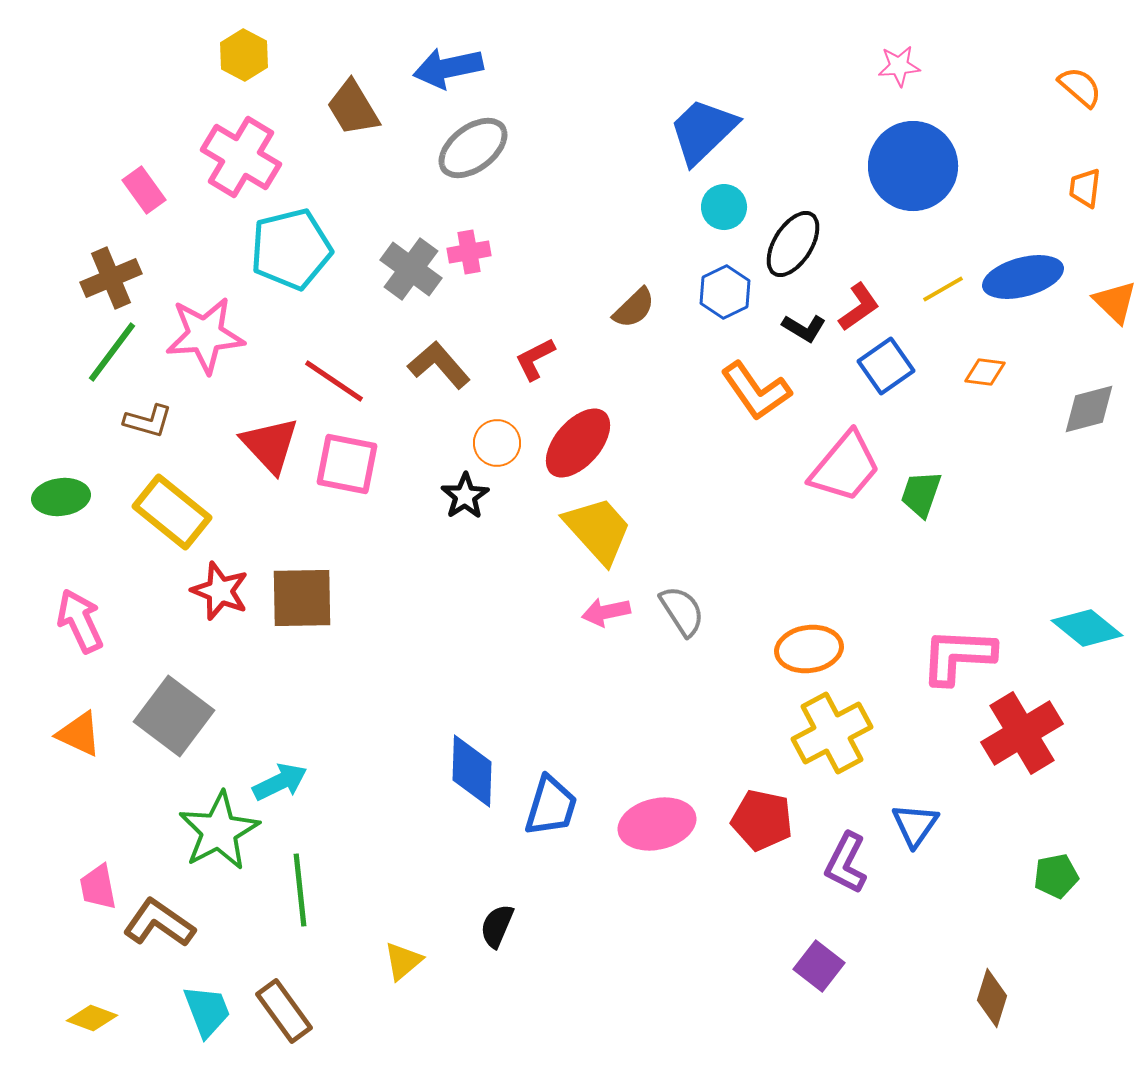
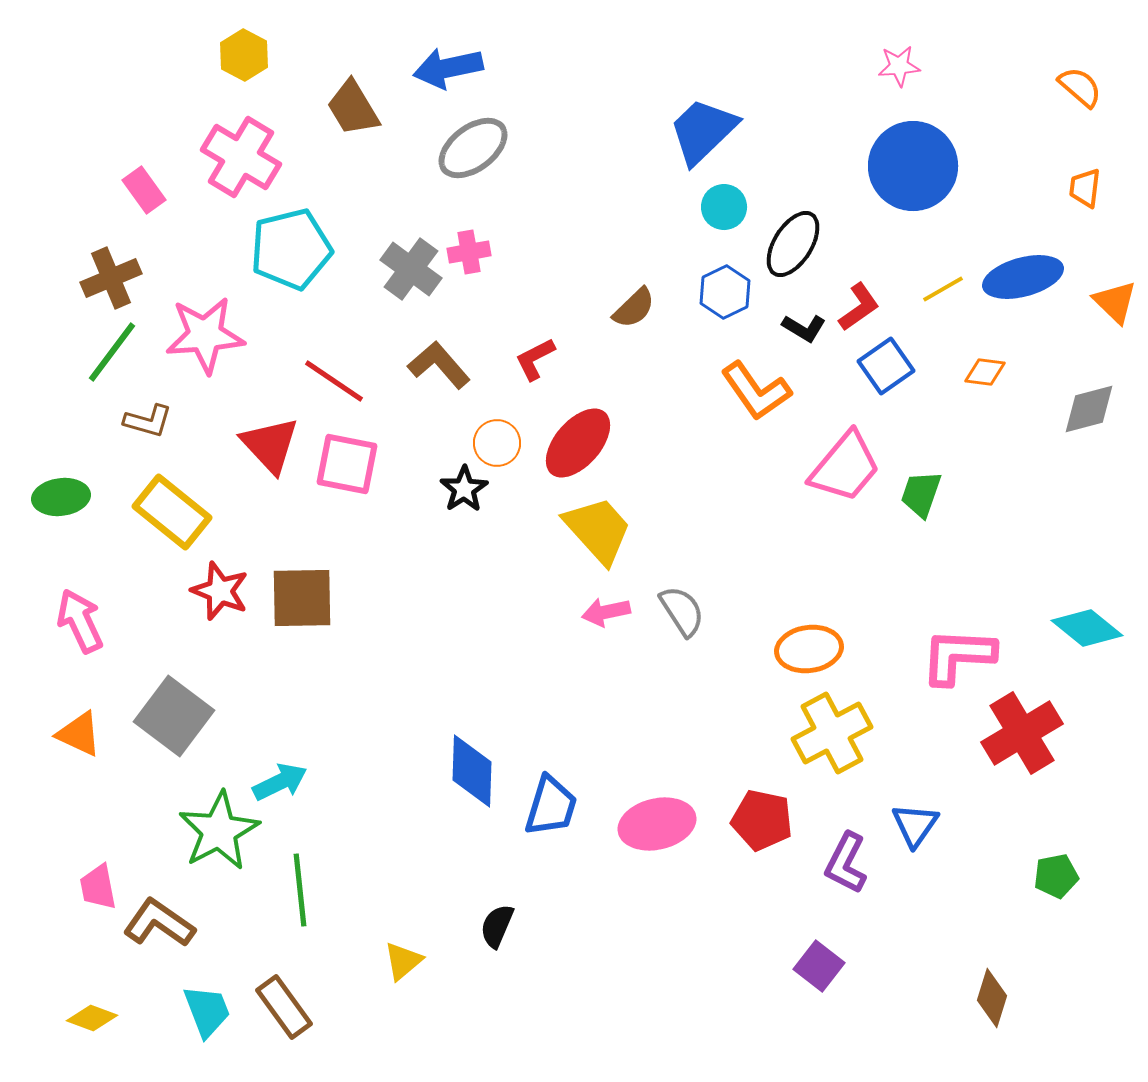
black star at (465, 496): moved 1 px left, 7 px up
brown rectangle at (284, 1011): moved 4 px up
